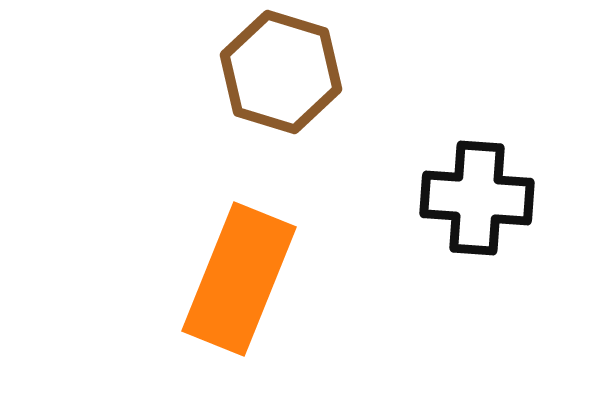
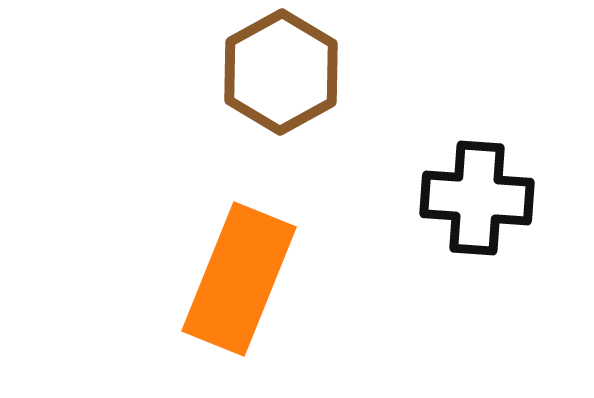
brown hexagon: rotated 14 degrees clockwise
